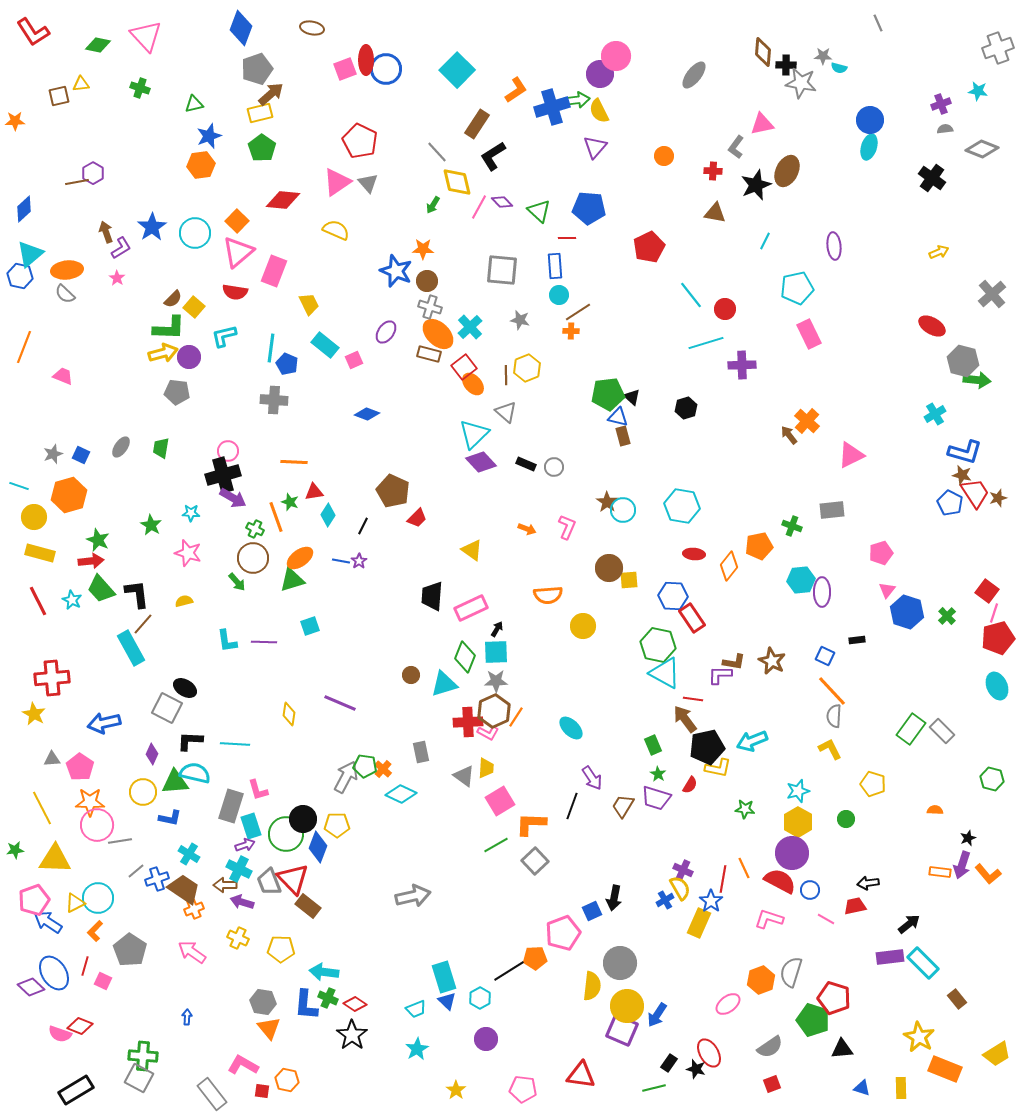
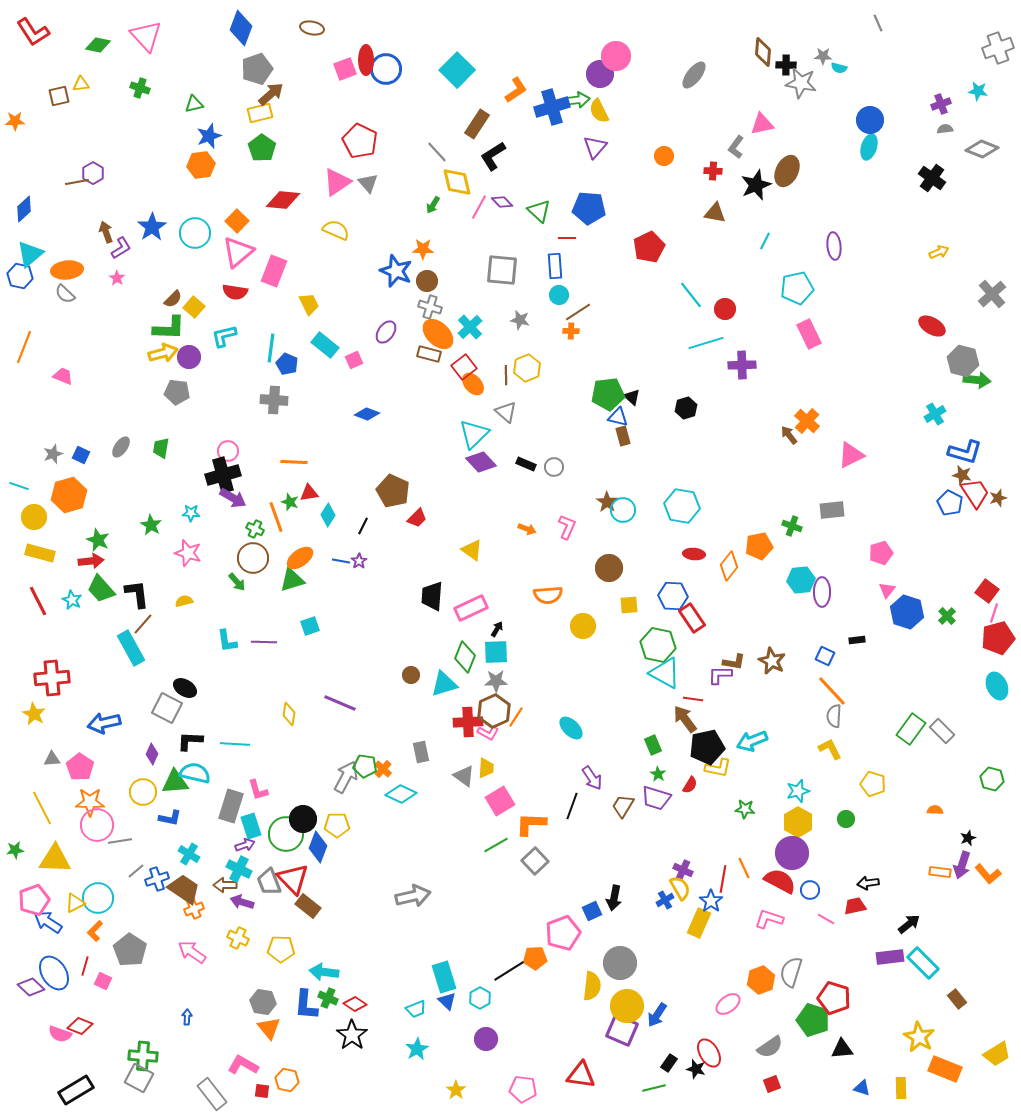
red triangle at (314, 492): moved 5 px left, 1 px down
yellow square at (629, 580): moved 25 px down
